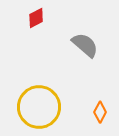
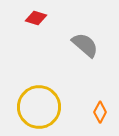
red diamond: rotated 45 degrees clockwise
